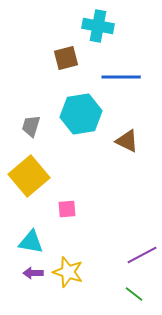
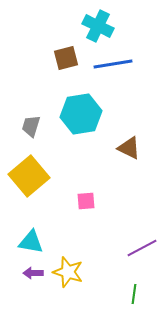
cyan cross: rotated 16 degrees clockwise
blue line: moved 8 px left, 13 px up; rotated 9 degrees counterclockwise
brown triangle: moved 2 px right, 7 px down
pink square: moved 19 px right, 8 px up
purple line: moved 7 px up
green line: rotated 60 degrees clockwise
